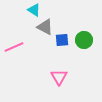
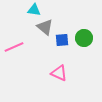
cyan triangle: rotated 24 degrees counterclockwise
gray triangle: rotated 12 degrees clockwise
green circle: moved 2 px up
pink triangle: moved 4 px up; rotated 36 degrees counterclockwise
